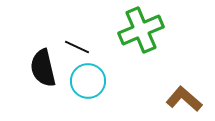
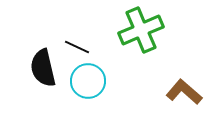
brown L-shape: moved 7 px up
